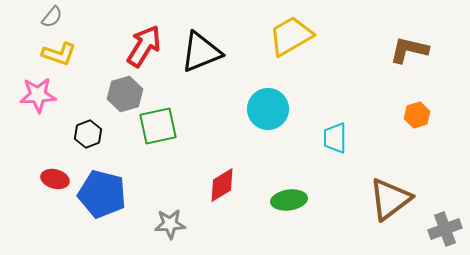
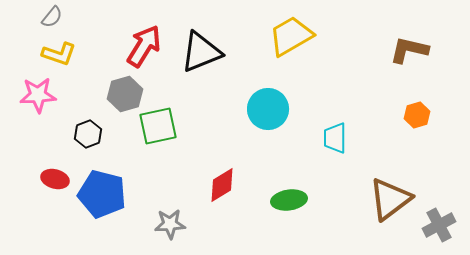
gray cross: moved 6 px left, 4 px up; rotated 8 degrees counterclockwise
